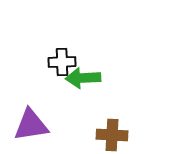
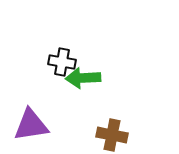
black cross: rotated 12 degrees clockwise
brown cross: rotated 8 degrees clockwise
